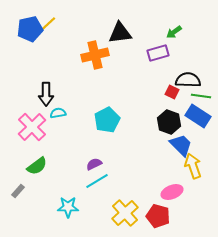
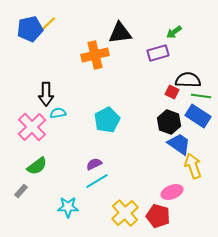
blue trapezoid: moved 2 px left, 1 px up; rotated 10 degrees counterclockwise
gray rectangle: moved 3 px right
